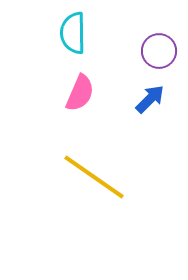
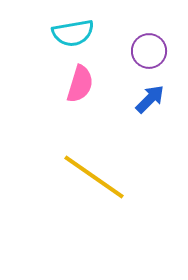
cyan semicircle: rotated 99 degrees counterclockwise
purple circle: moved 10 px left
pink semicircle: moved 9 px up; rotated 6 degrees counterclockwise
